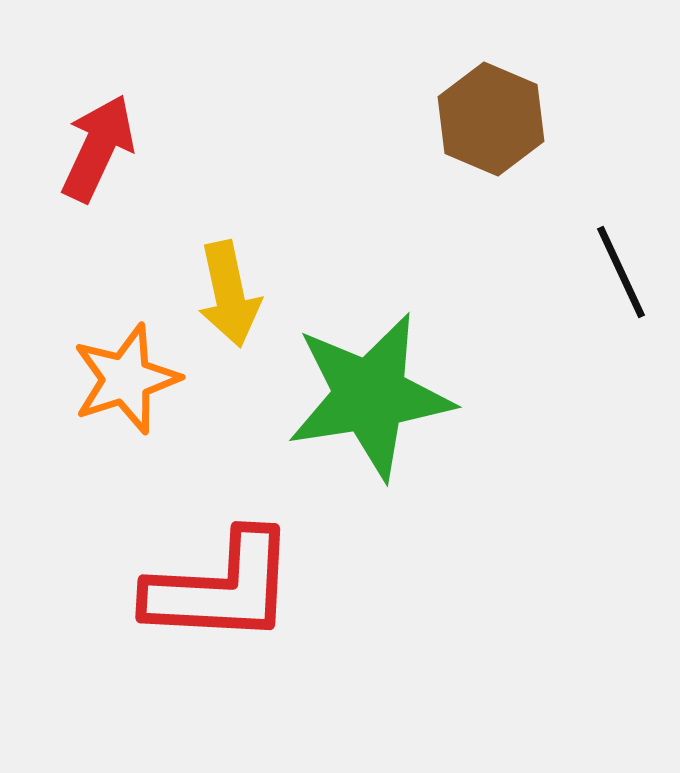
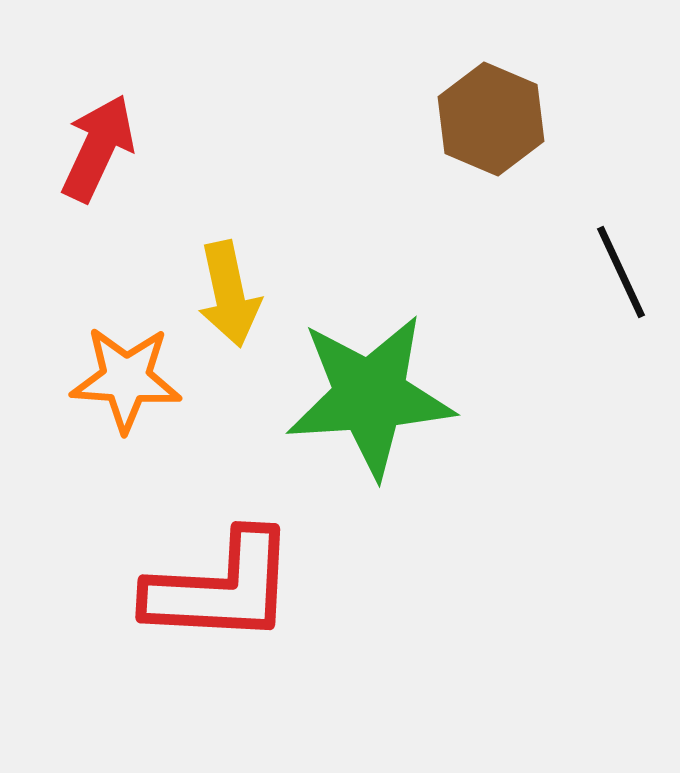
orange star: rotated 22 degrees clockwise
green star: rotated 5 degrees clockwise
